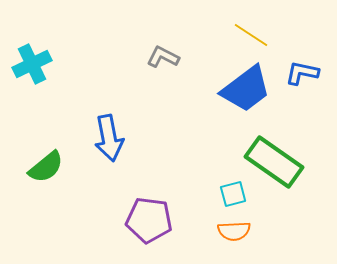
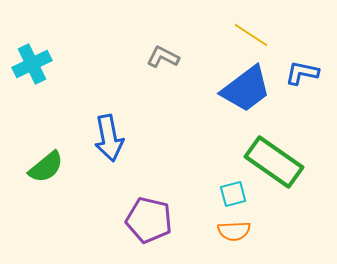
purple pentagon: rotated 6 degrees clockwise
